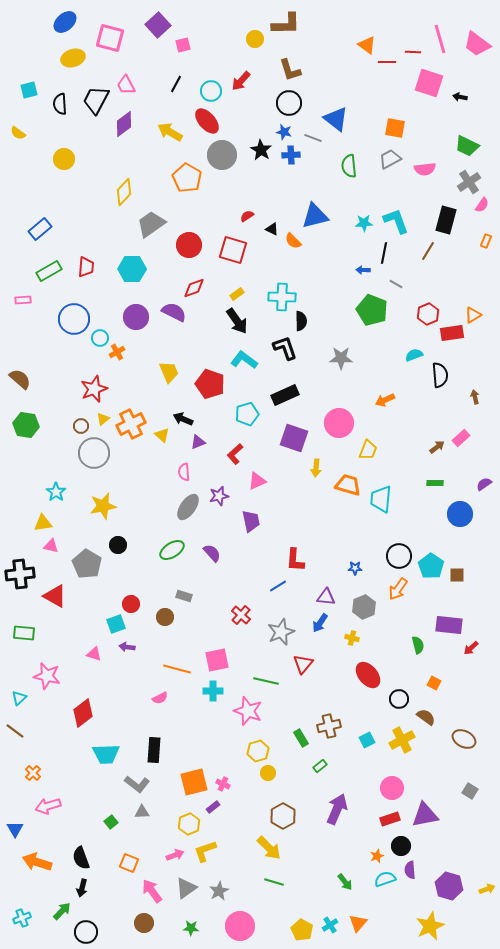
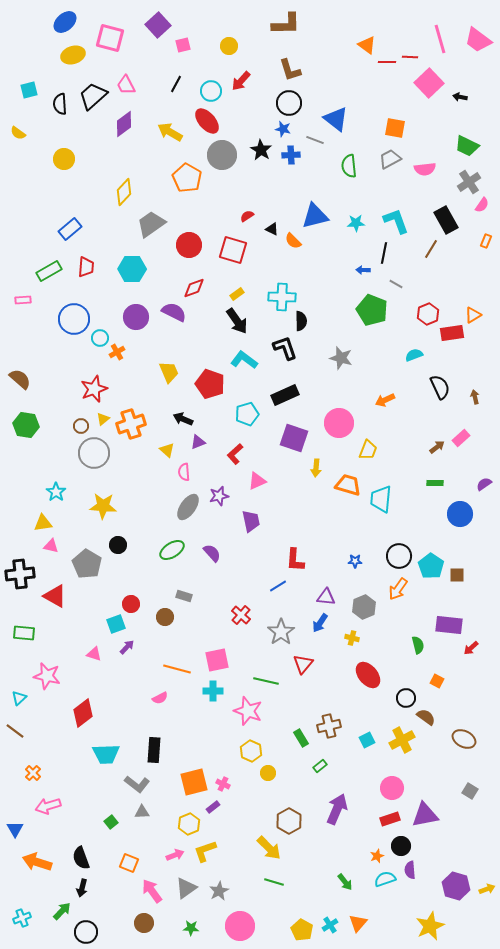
yellow circle at (255, 39): moved 26 px left, 7 px down
pink trapezoid at (477, 44): moved 1 px right, 4 px up
red line at (413, 52): moved 3 px left, 5 px down
yellow ellipse at (73, 58): moved 3 px up
pink square at (429, 83): rotated 28 degrees clockwise
black trapezoid at (96, 100): moved 3 px left, 4 px up; rotated 20 degrees clockwise
blue star at (284, 132): moved 1 px left, 3 px up
gray line at (313, 138): moved 2 px right, 2 px down
black rectangle at (446, 220): rotated 44 degrees counterclockwise
cyan star at (364, 223): moved 8 px left
blue rectangle at (40, 229): moved 30 px right
brown line at (428, 251): moved 3 px right, 2 px up
gray star at (341, 358): rotated 15 degrees clockwise
black semicircle at (440, 375): moved 12 px down; rotated 20 degrees counterclockwise
orange cross at (131, 424): rotated 8 degrees clockwise
yellow triangle at (162, 435): moved 5 px right, 15 px down
yellow star at (103, 506): rotated 16 degrees clockwise
blue star at (355, 568): moved 7 px up
gray star at (281, 632): rotated 12 degrees counterclockwise
purple arrow at (127, 647): rotated 126 degrees clockwise
orange square at (434, 683): moved 3 px right, 2 px up
black circle at (399, 699): moved 7 px right, 1 px up
yellow hexagon at (258, 751): moved 7 px left; rotated 20 degrees counterclockwise
brown hexagon at (283, 816): moved 6 px right, 5 px down
purple hexagon at (449, 886): moved 7 px right
